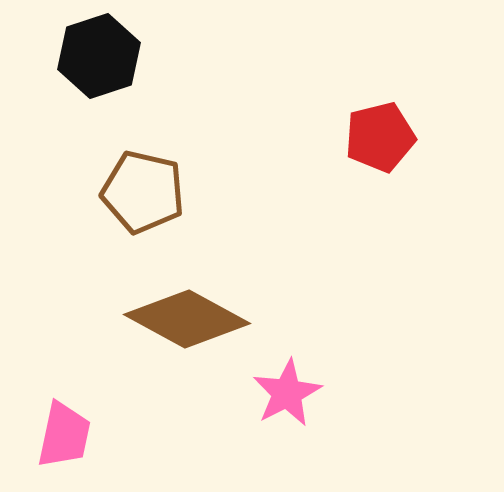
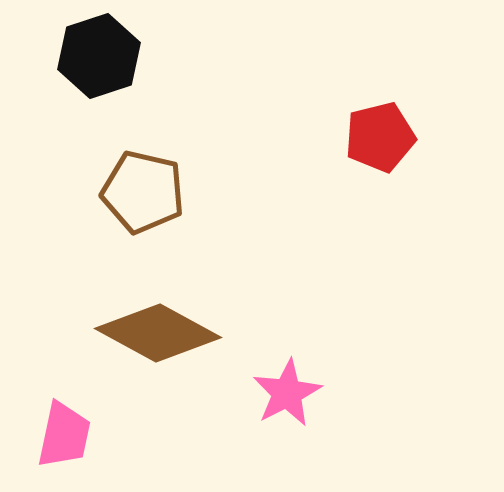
brown diamond: moved 29 px left, 14 px down
